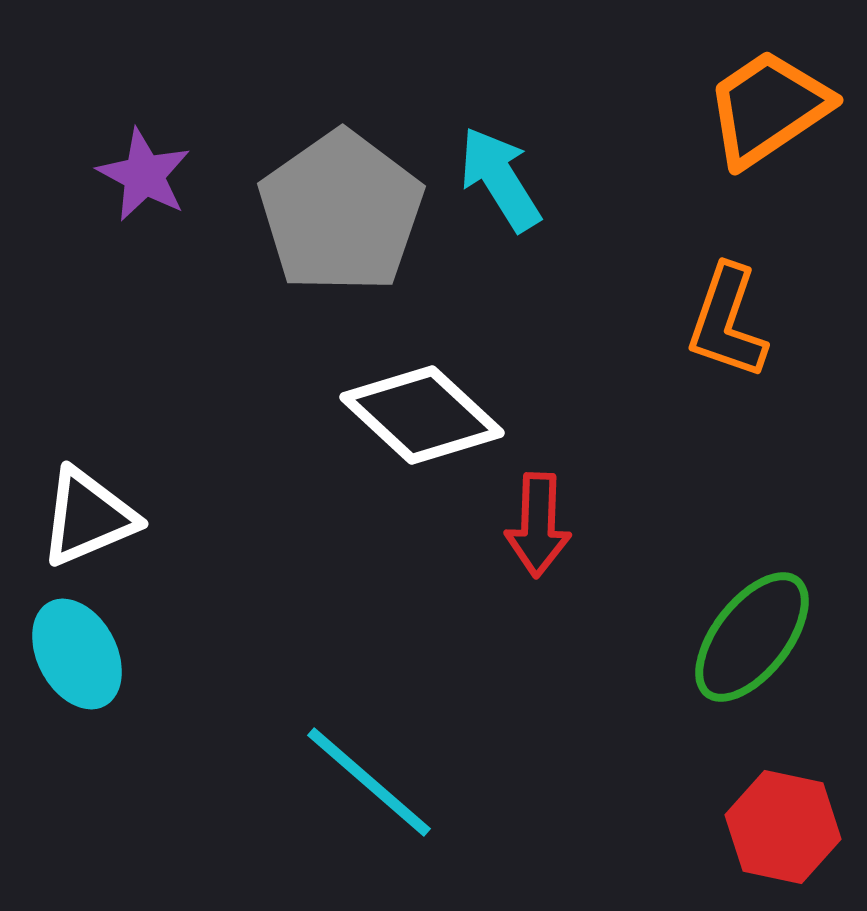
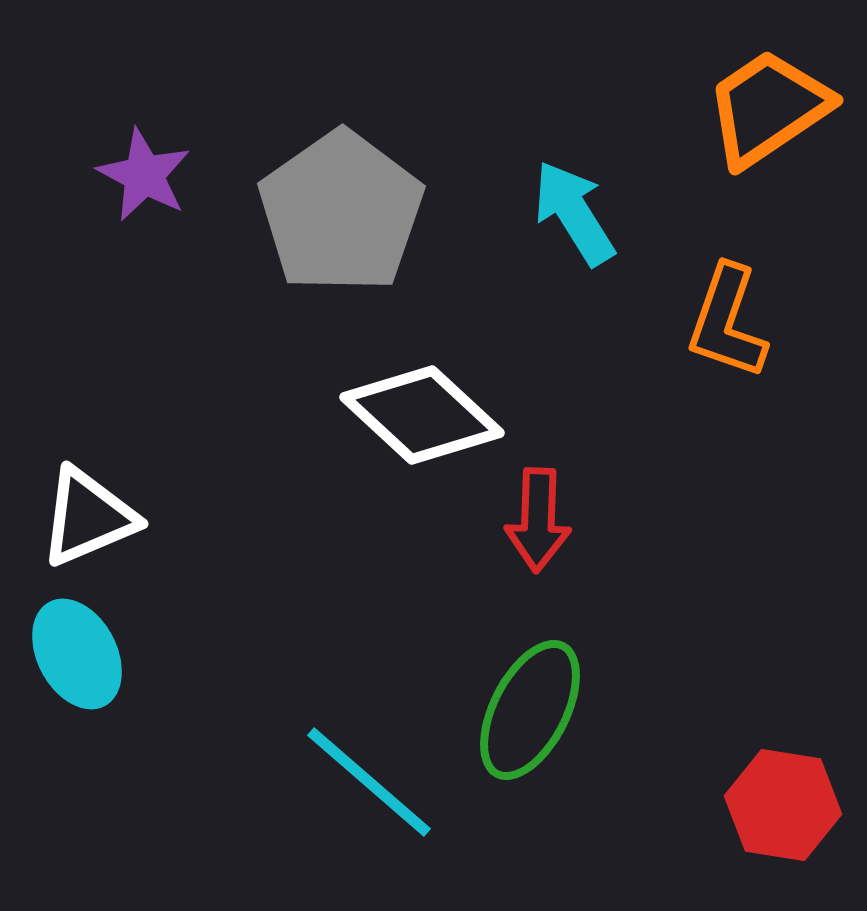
cyan arrow: moved 74 px right, 34 px down
red arrow: moved 5 px up
green ellipse: moved 222 px left, 73 px down; rotated 11 degrees counterclockwise
red hexagon: moved 22 px up; rotated 3 degrees counterclockwise
